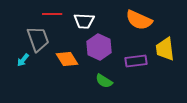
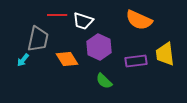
red line: moved 5 px right, 1 px down
white trapezoid: moved 1 px left; rotated 15 degrees clockwise
gray trapezoid: rotated 32 degrees clockwise
yellow trapezoid: moved 5 px down
green semicircle: rotated 12 degrees clockwise
